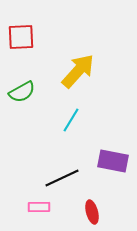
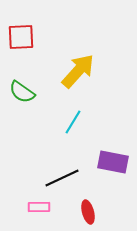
green semicircle: rotated 64 degrees clockwise
cyan line: moved 2 px right, 2 px down
purple rectangle: moved 1 px down
red ellipse: moved 4 px left
